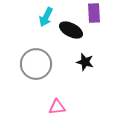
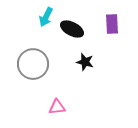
purple rectangle: moved 18 px right, 11 px down
black ellipse: moved 1 px right, 1 px up
gray circle: moved 3 px left
